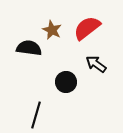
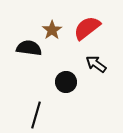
brown star: rotated 12 degrees clockwise
